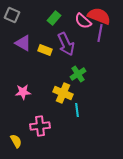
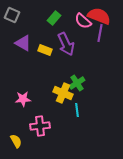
green cross: moved 1 px left, 9 px down
pink star: moved 7 px down
